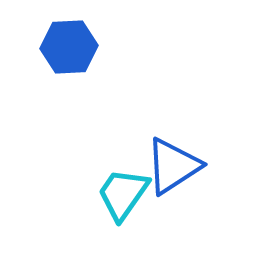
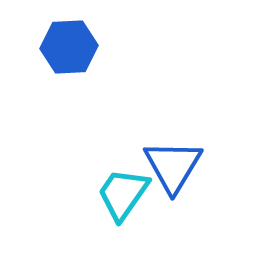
blue triangle: rotated 26 degrees counterclockwise
